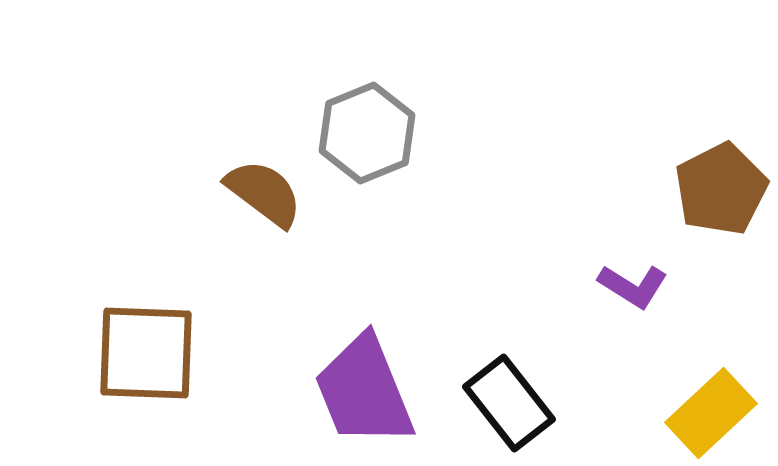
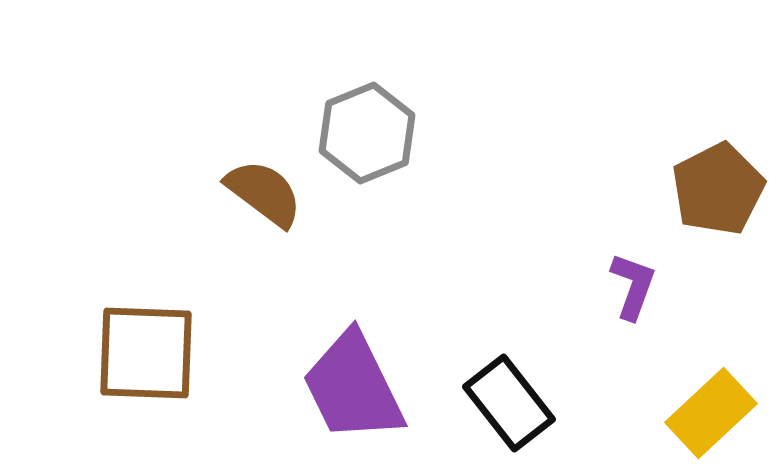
brown pentagon: moved 3 px left
purple L-shape: rotated 102 degrees counterclockwise
purple trapezoid: moved 11 px left, 4 px up; rotated 4 degrees counterclockwise
